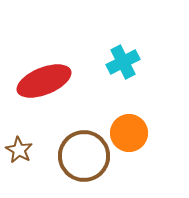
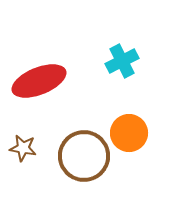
cyan cross: moved 1 px left, 1 px up
red ellipse: moved 5 px left
brown star: moved 4 px right, 2 px up; rotated 20 degrees counterclockwise
